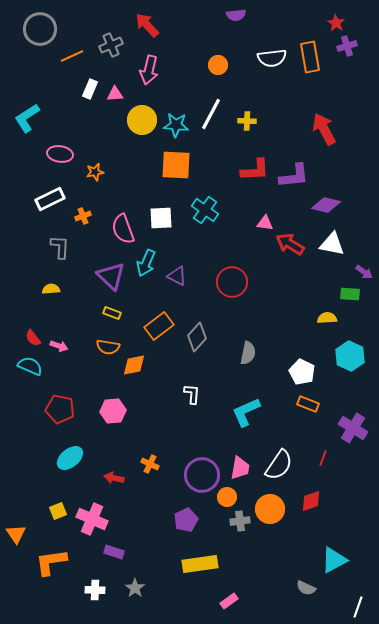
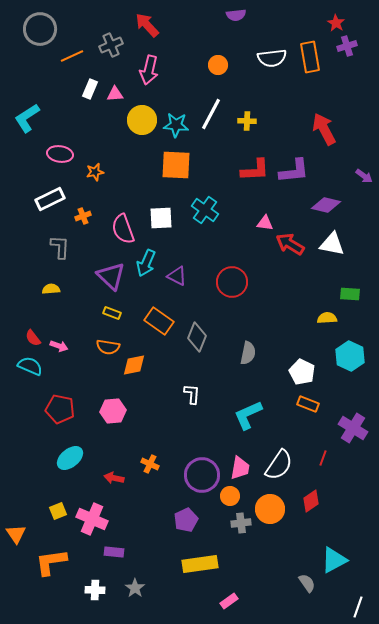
purple L-shape at (294, 176): moved 5 px up
purple arrow at (364, 272): moved 96 px up
orange rectangle at (159, 326): moved 5 px up; rotated 72 degrees clockwise
gray diamond at (197, 337): rotated 20 degrees counterclockwise
cyan L-shape at (246, 412): moved 2 px right, 3 px down
orange circle at (227, 497): moved 3 px right, 1 px up
red diamond at (311, 501): rotated 15 degrees counterclockwise
gray cross at (240, 521): moved 1 px right, 2 px down
purple rectangle at (114, 552): rotated 12 degrees counterclockwise
gray semicircle at (306, 588): moved 1 px right, 5 px up; rotated 150 degrees counterclockwise
